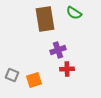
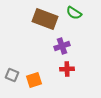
brown rectangle: rotated 60 degrees counterclockwise
purple cross: moved 4 px right, 4 px up
